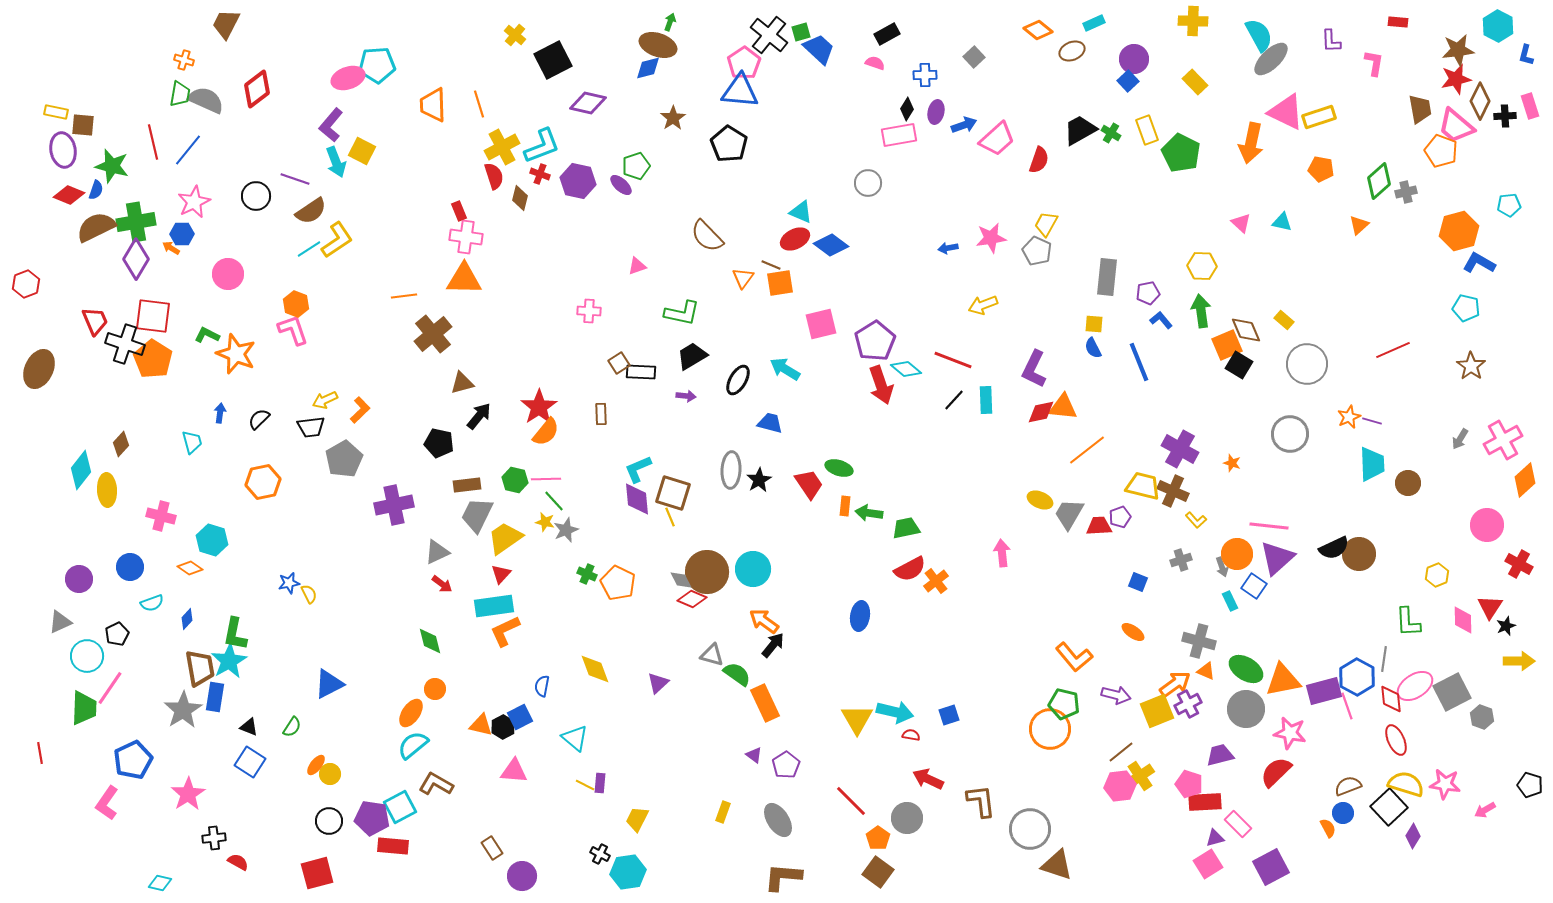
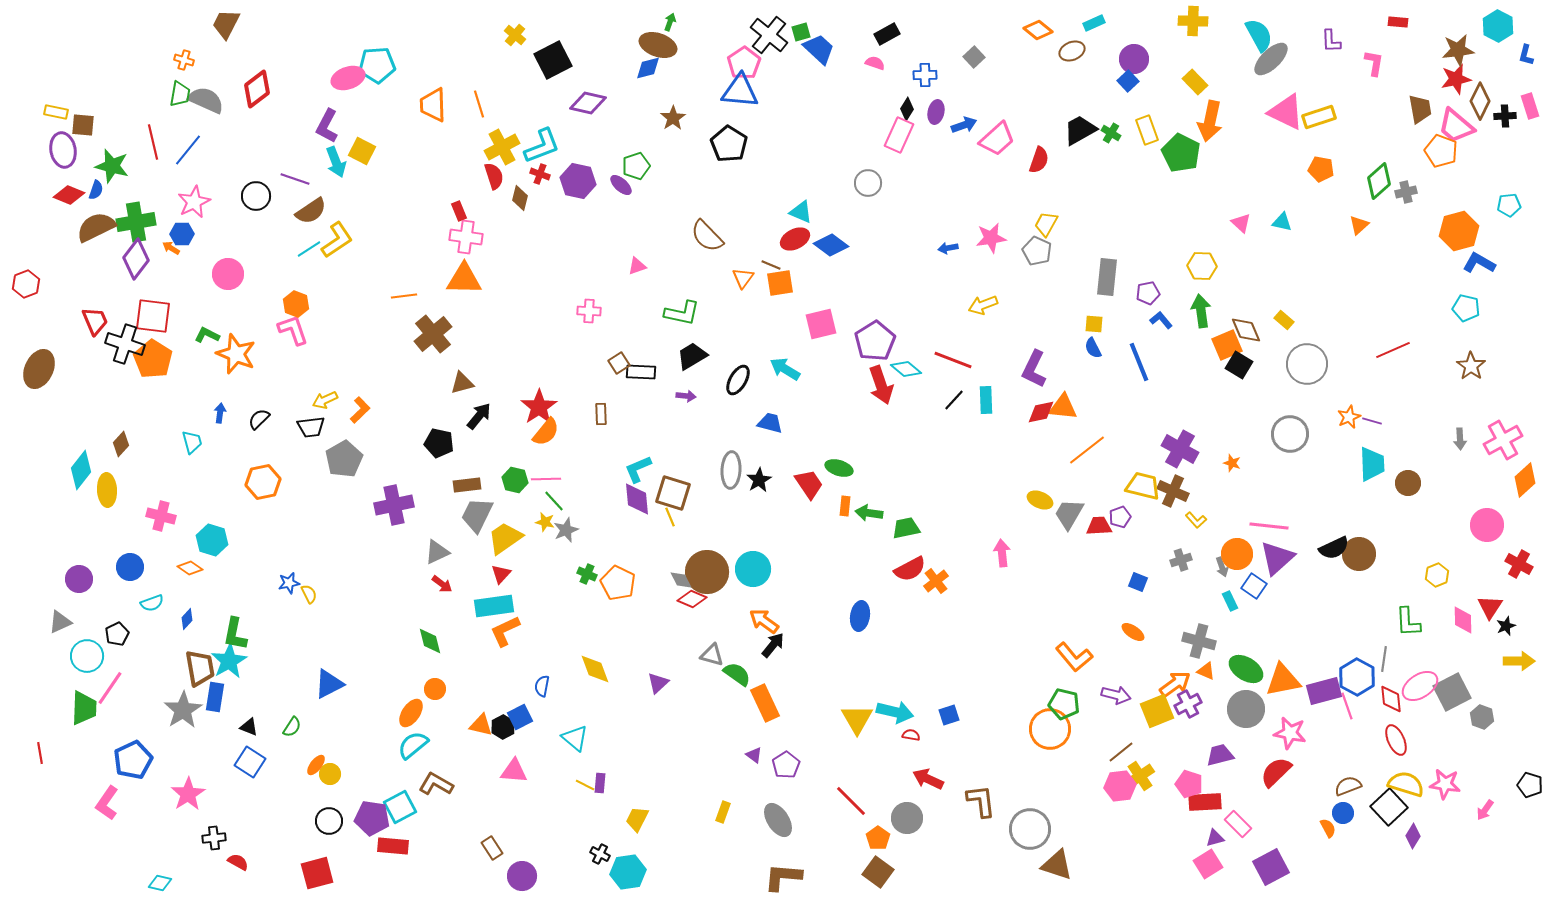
purple L-shape at (331, 125): moved 4 px left, 1 px down; rotated 12 degrees counterclockwise
pink rectangle at (899, 135): rotated 56 degrees counterclockwise
orange arrow at (1251, 143): moved 41 px left, 22 px up
purple diamond at (136, 259): rotated 6 degrees clockwise
gray arrow at (1460, 439): rotated 35 degrees counterclockwise
pink ellipse at (1415, 686): moved 5 px right
pink arrow at (1485, 810): rotated 25 degrees counterclockwise
